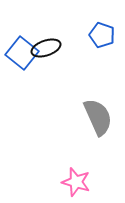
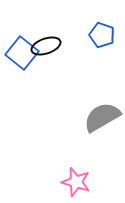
black ellipse: moved 2 px up
gray semicircle: moved 4 px right; rotated 96 degrees counterclockwise
